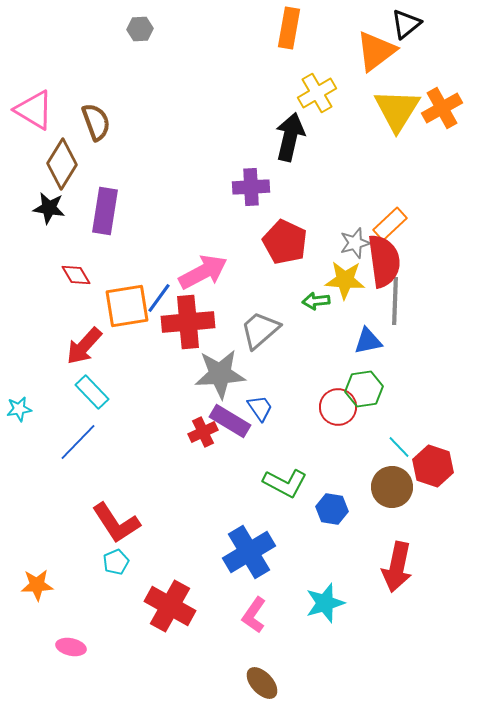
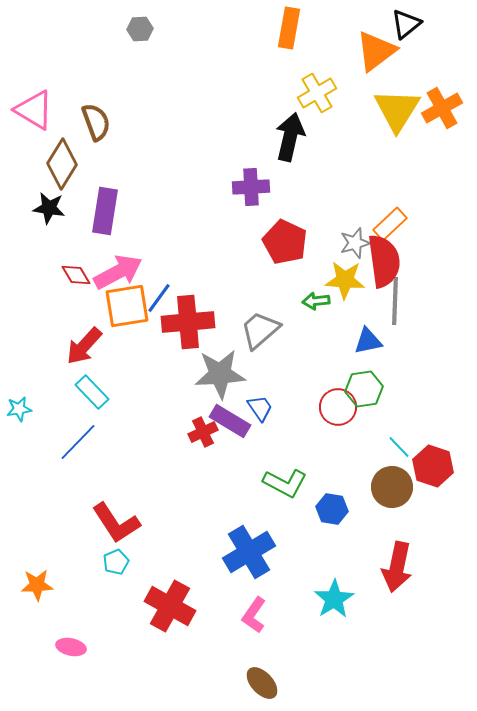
pink arrow at (203, 272): moved 85 px left
cyan star at (325, 603): moved 9 px right, 4 px up; rotated 15 degrees counterclockwise
